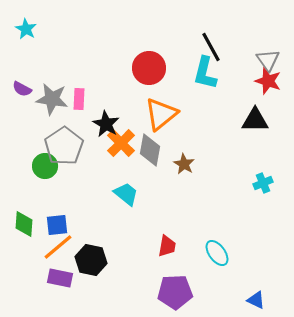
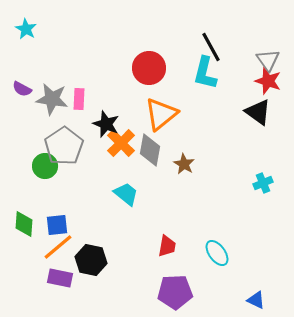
black triangle: moved 3 px right, 8 px up; rotated 36 degrees clockwise
black star: rotated 8 degrees counterclockwise
